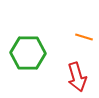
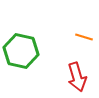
green hexagon: moved 7 px left, 2 px up; rotated 12 degrees clockwise
